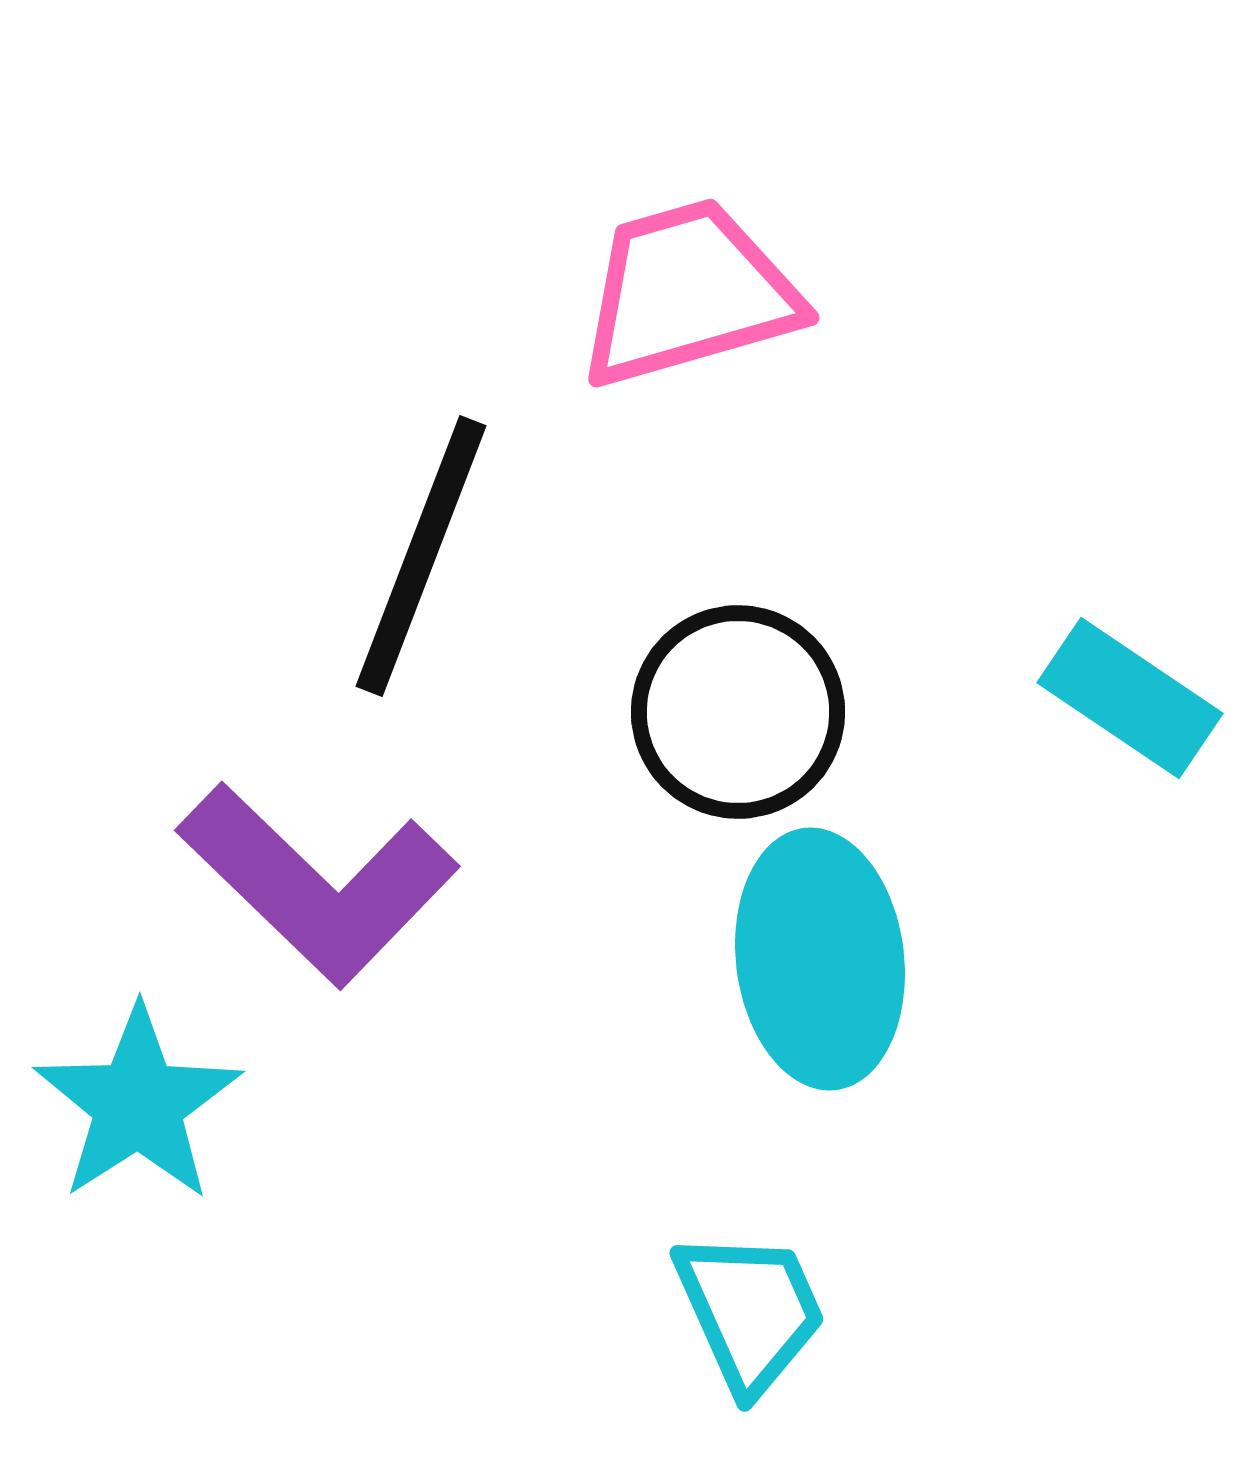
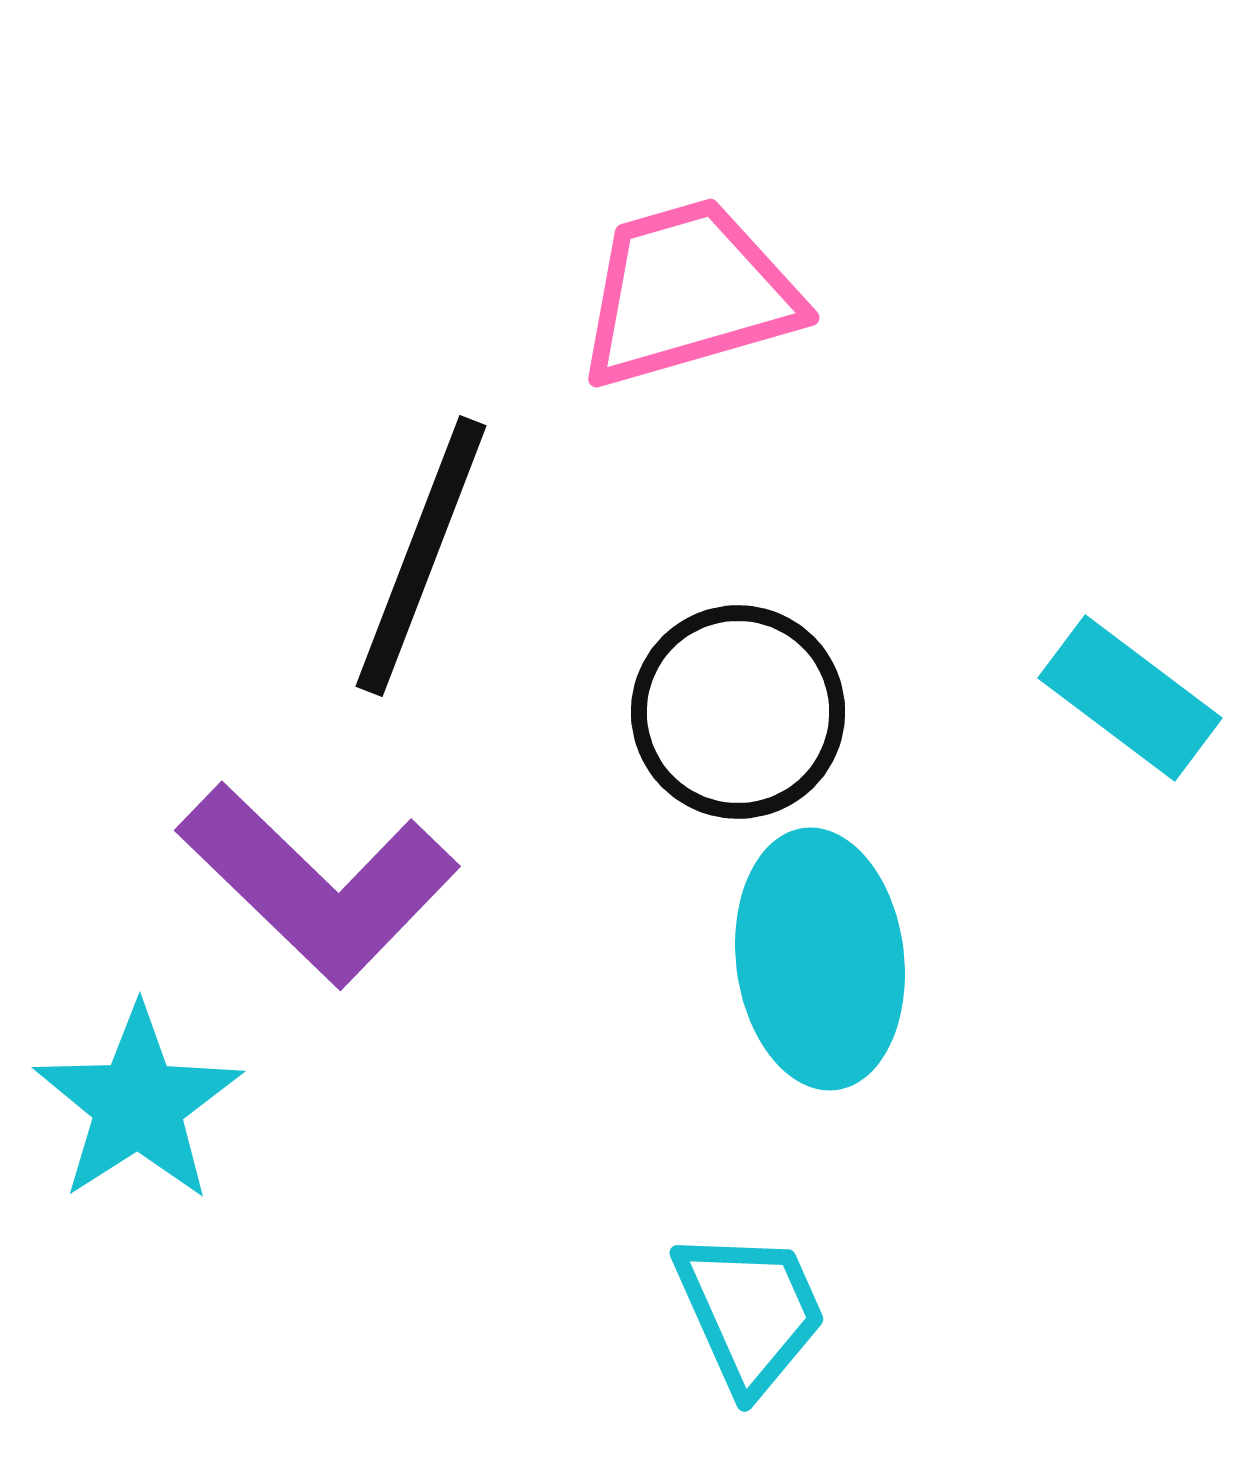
cyan rectangle: rotated 3 degrees clockwise
